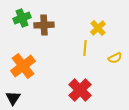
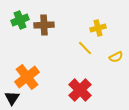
green cross: moved 2 px left, 2 px down
yellow cross: rotated 28 degrees clockwise
yellow line: rotated 49 degrees counterclockwise
yellow semicircle: moved 1 px right, 1 px up
orange cross: moved 4 px right, 11 px down
black triangle: moved 1 px left
